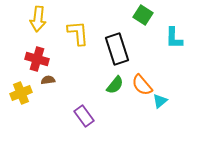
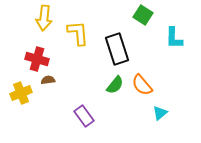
yellow arrow: moved 6 px right, 1 px up
cyan triangle: moved 12 px down
